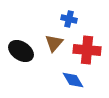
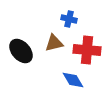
brown triangle: rotated 36 degrees clockwise
black ellipse: rotated 15 degrees clockwise
